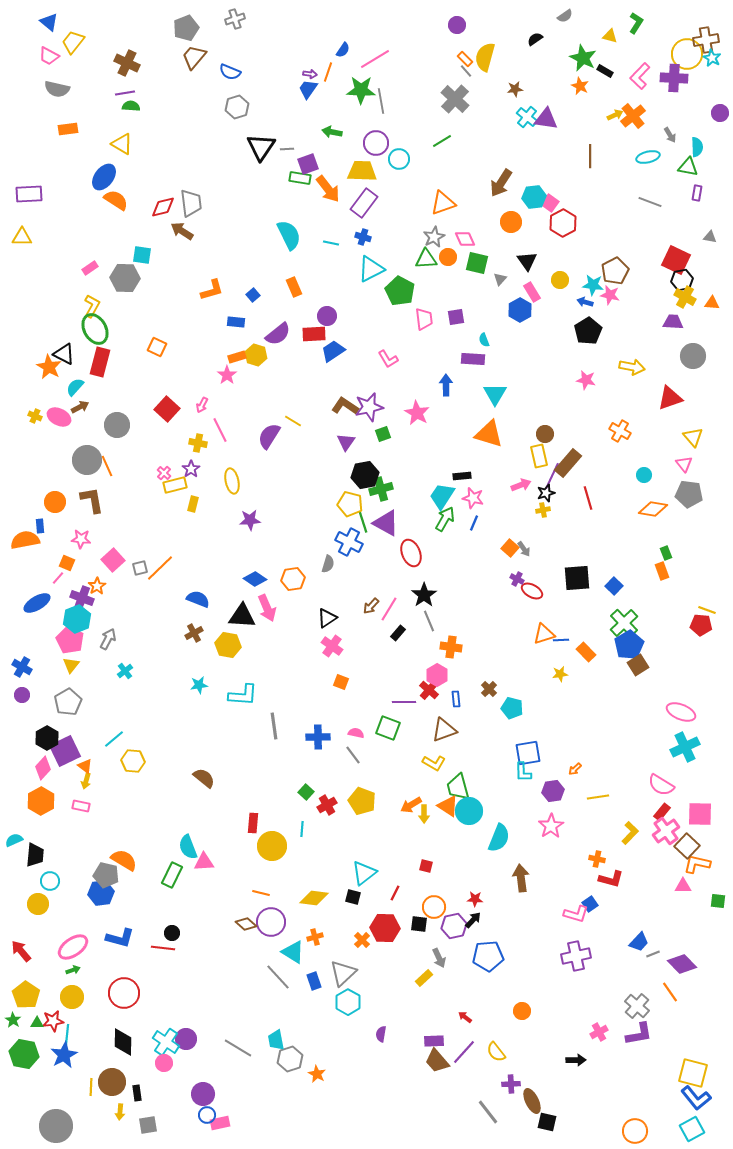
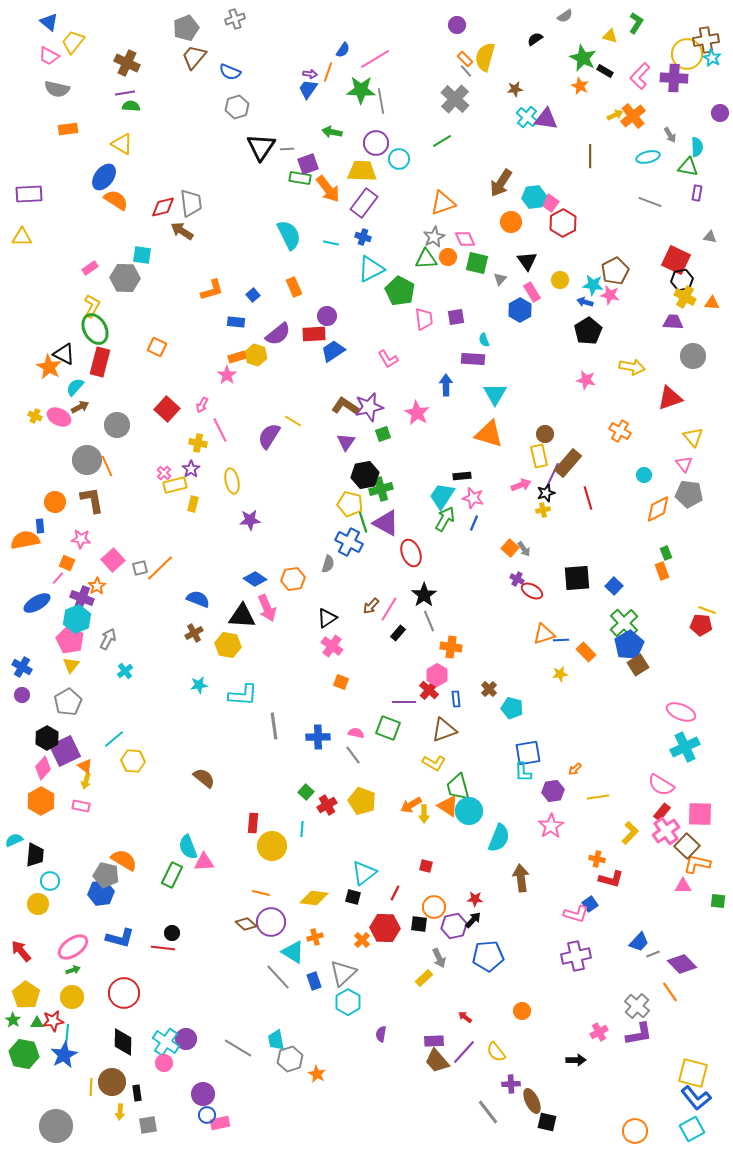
orange diamond at (653, 509): moved 5 px right; rotated 36 degrees counterclockwise
